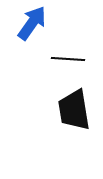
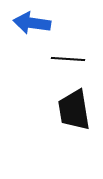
blue arrow: rotated 117 degrees counterclockwise
